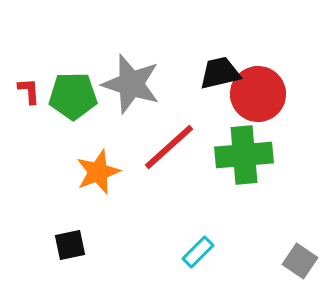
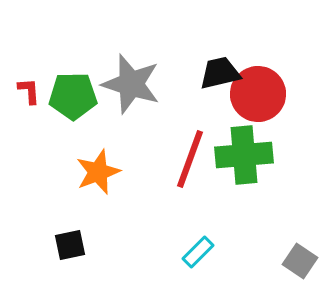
red line: moved 21 px right, 12 px down; rotated 28 degrees counterclockwise
